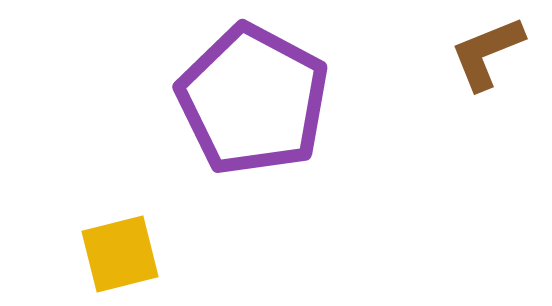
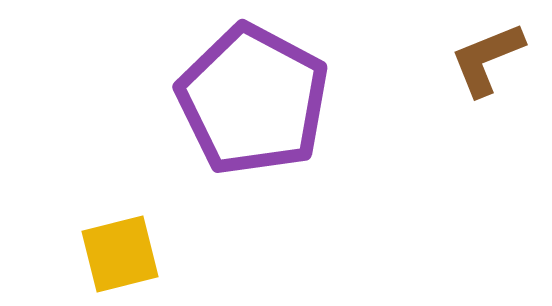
brown L-shape: moved 6 px down
